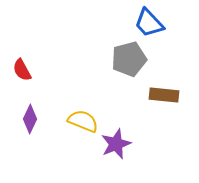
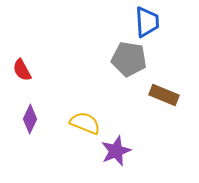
blue trapezoid: moved 2 px left, 1 px up; rotated 140 degrees counterclockwise
gray pentagon: rotated 24 degrees clockwise
brown rectangle: rotated 16 degrees clockwise
yellow semicircle: moved 2 px right, 2 px down
purple star: moved 7 px down
